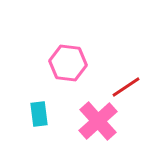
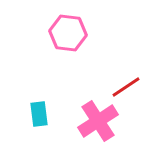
pink hexagon: moved 30 px up
pink cross: rotated 9 degrees clockwise
